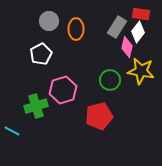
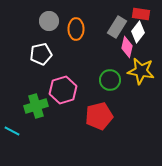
white pentagon: rotated 15 degrees clockwise
